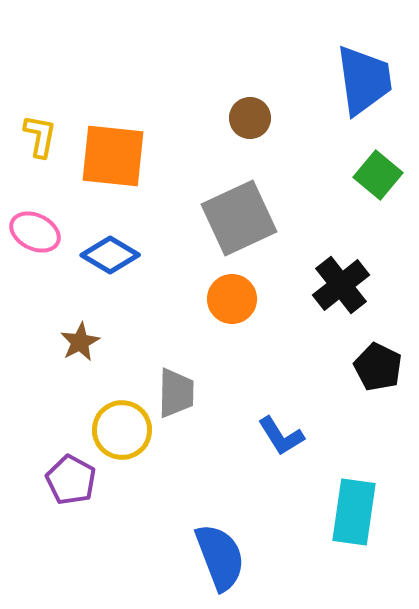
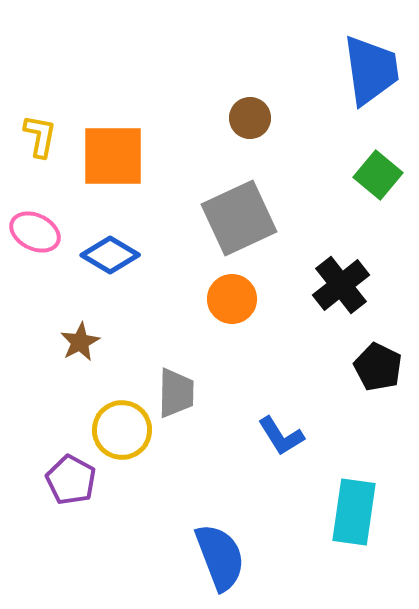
blue trapezoid: moved 7 px right, 10 px up
orange square: rotated 6 degrees counterclockwise
